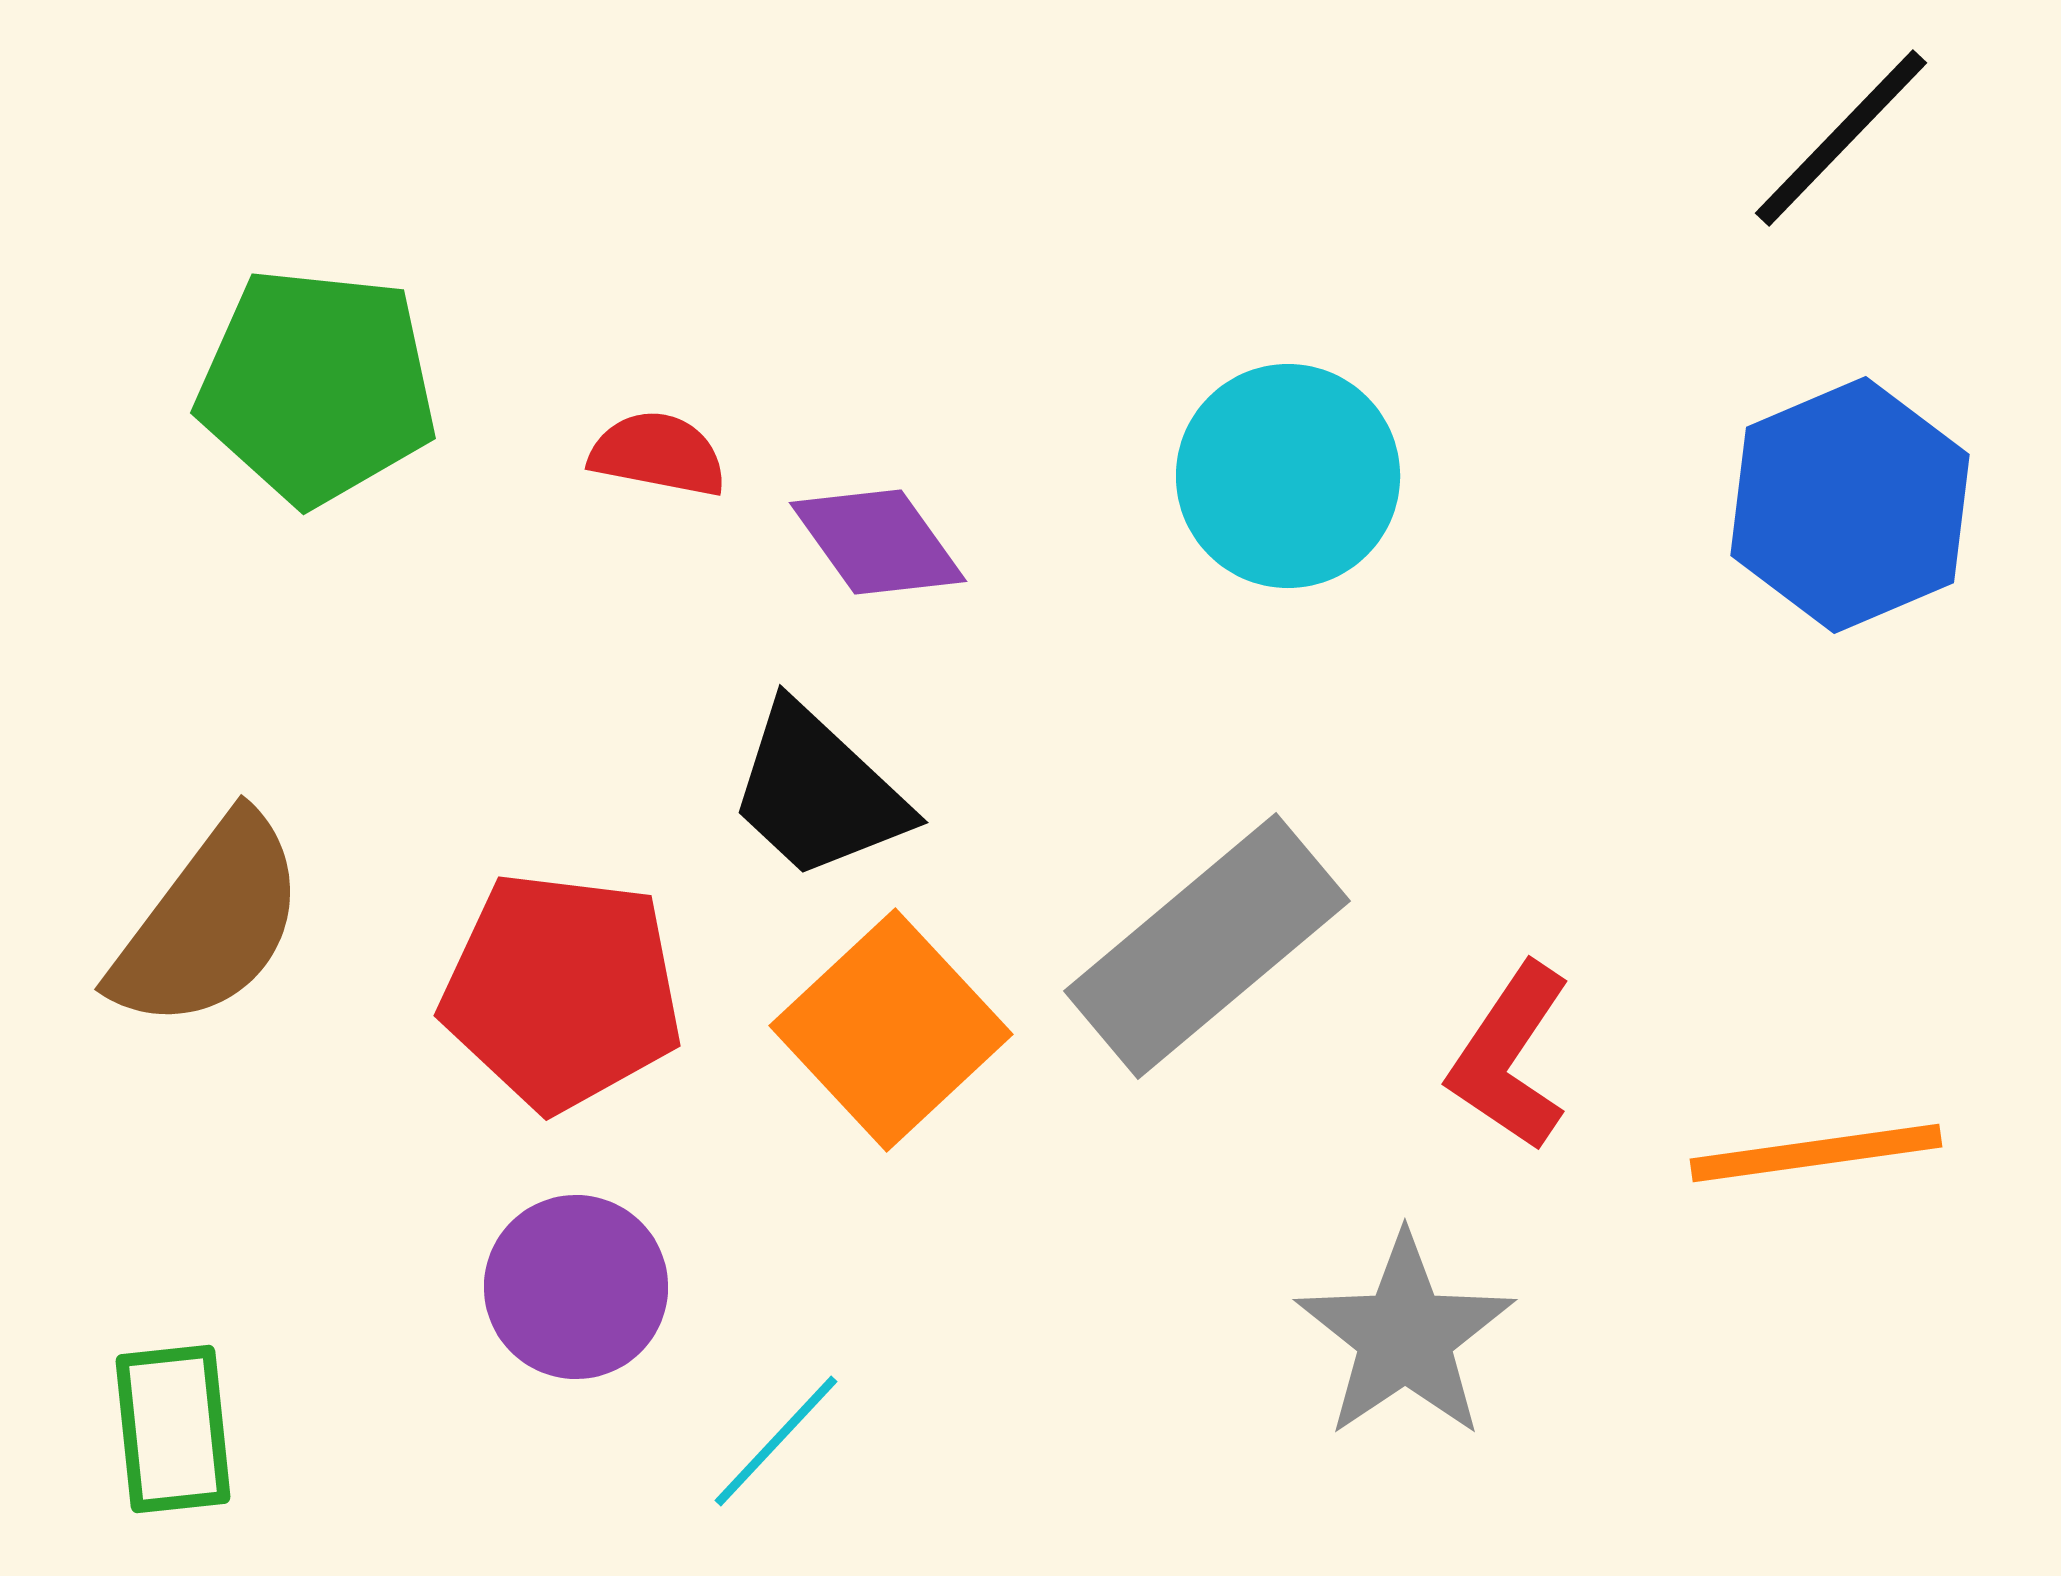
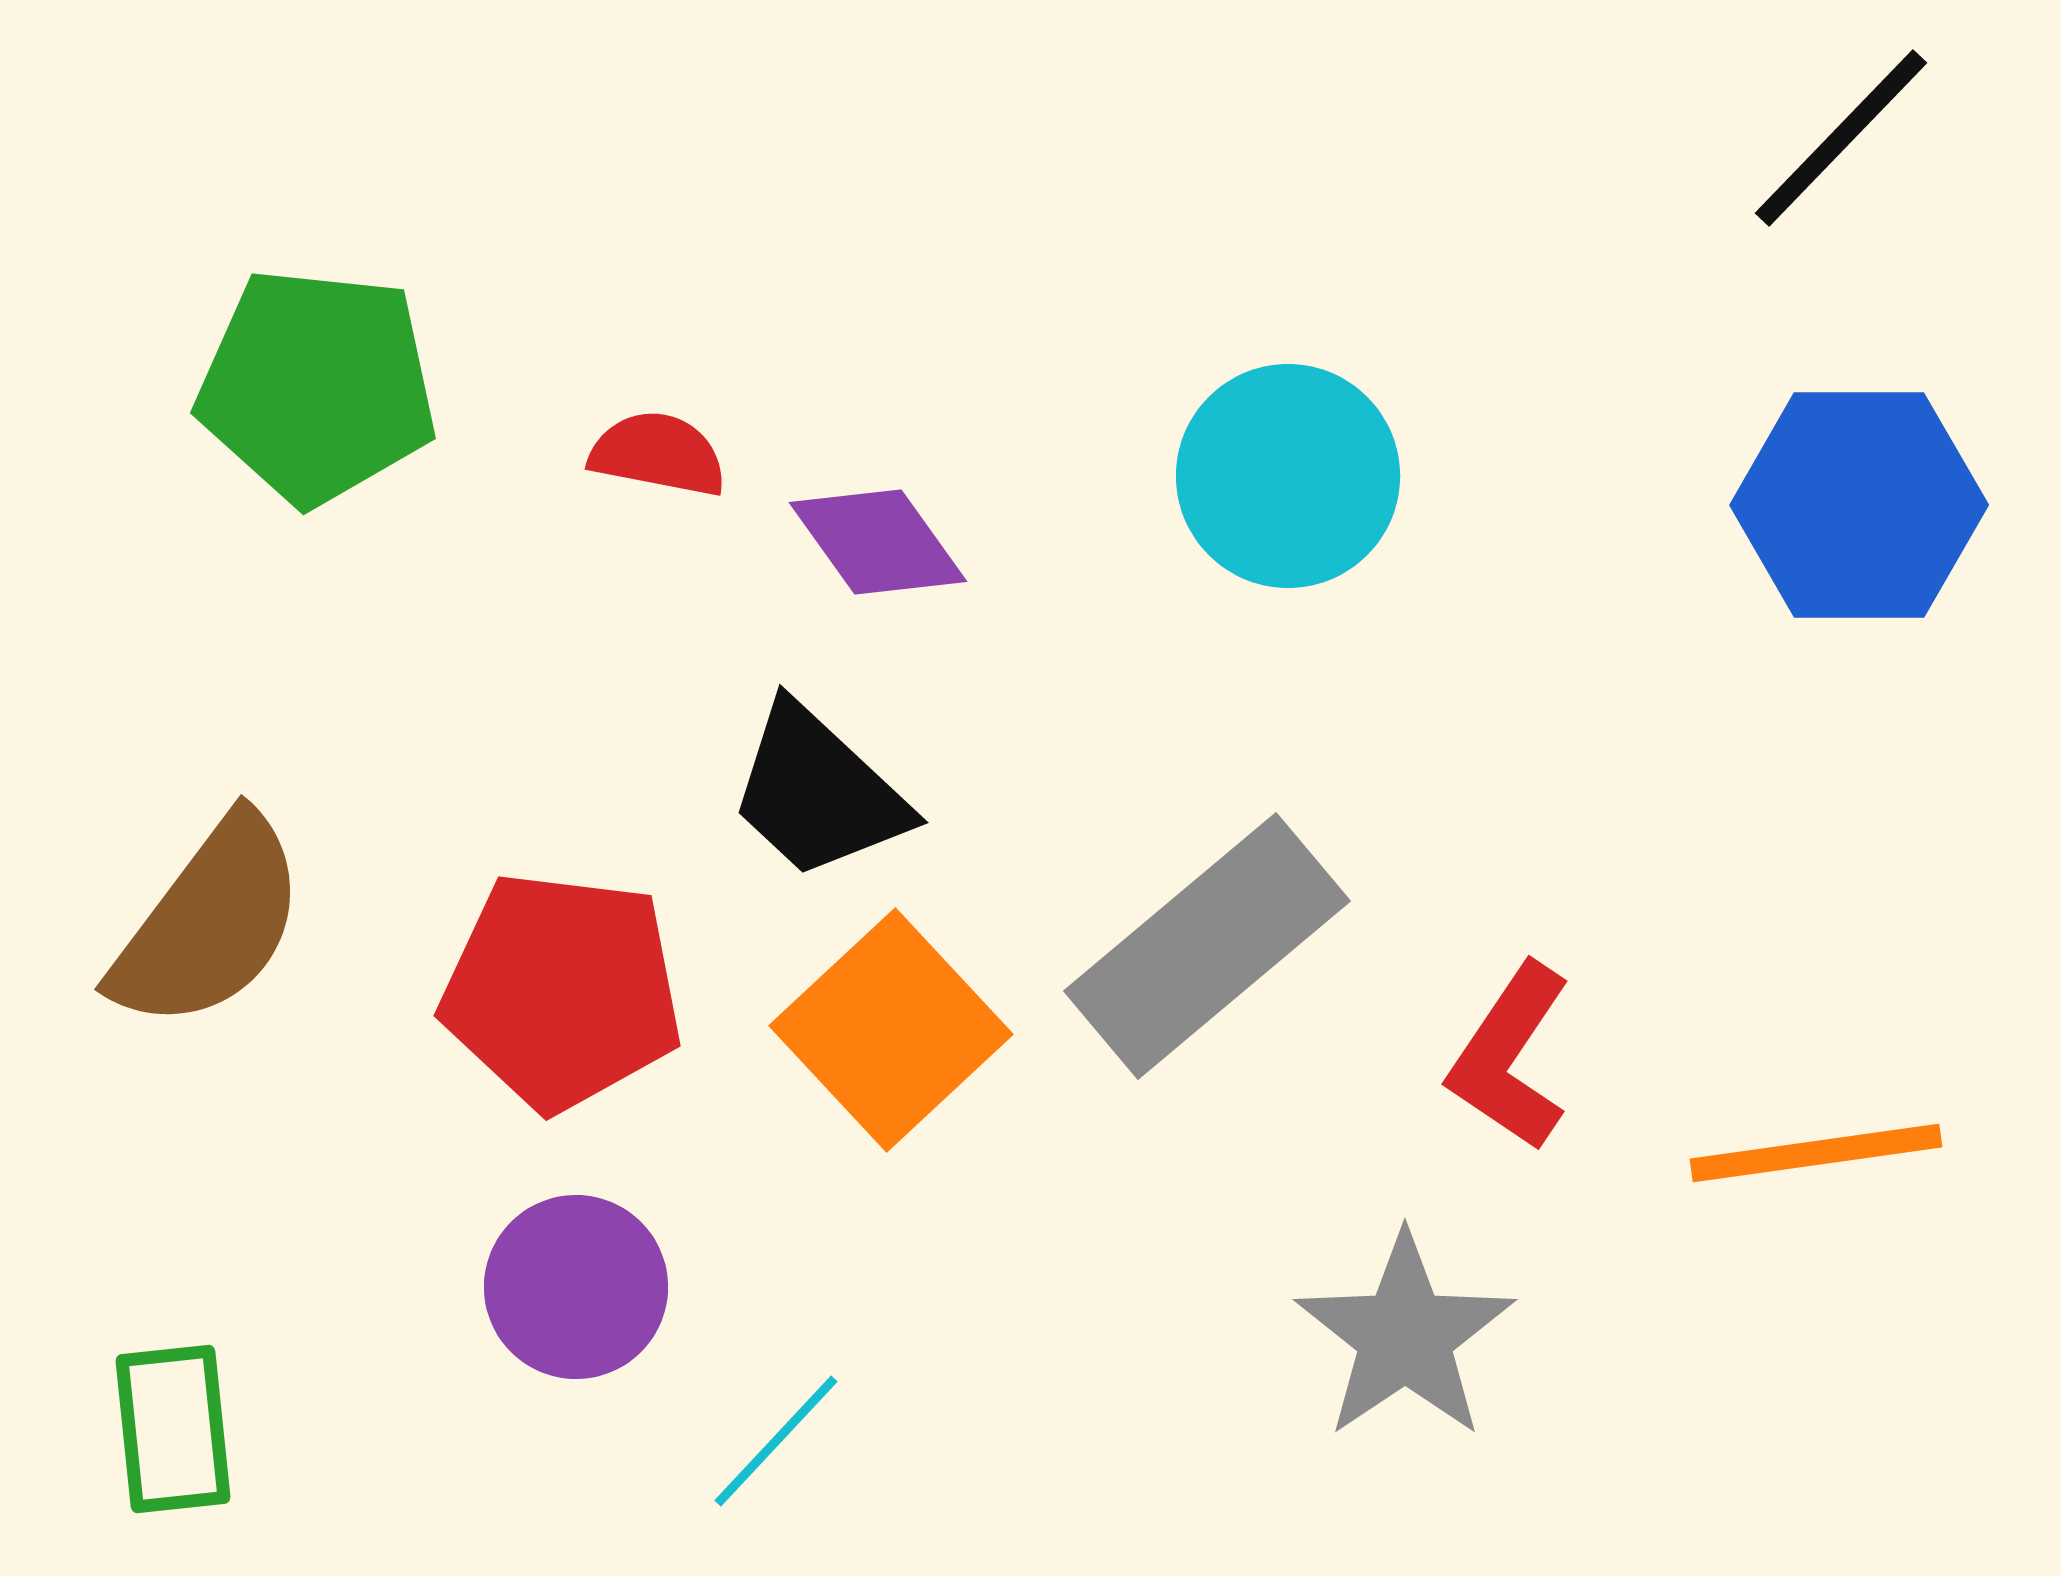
blue hexagon: moved 9 px right; rotated 23 degrees clockwise
